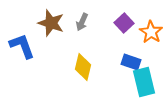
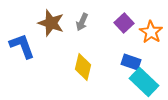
cyan rectangle: rotated 32 degrees counterclockwise
